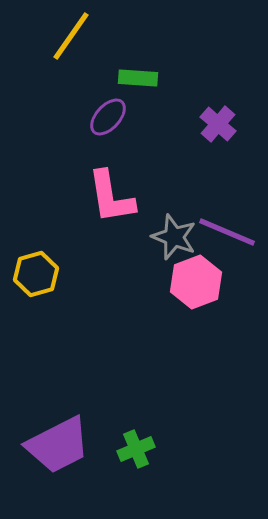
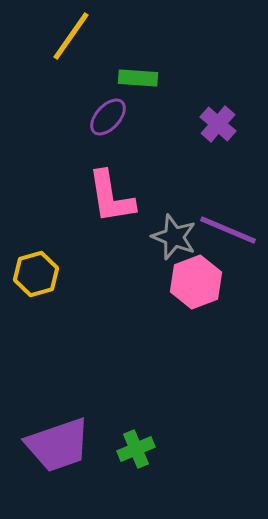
purple line: moved 1 px right, 2 px up
purple trapezoid: rotated 8 degrees clockwise
